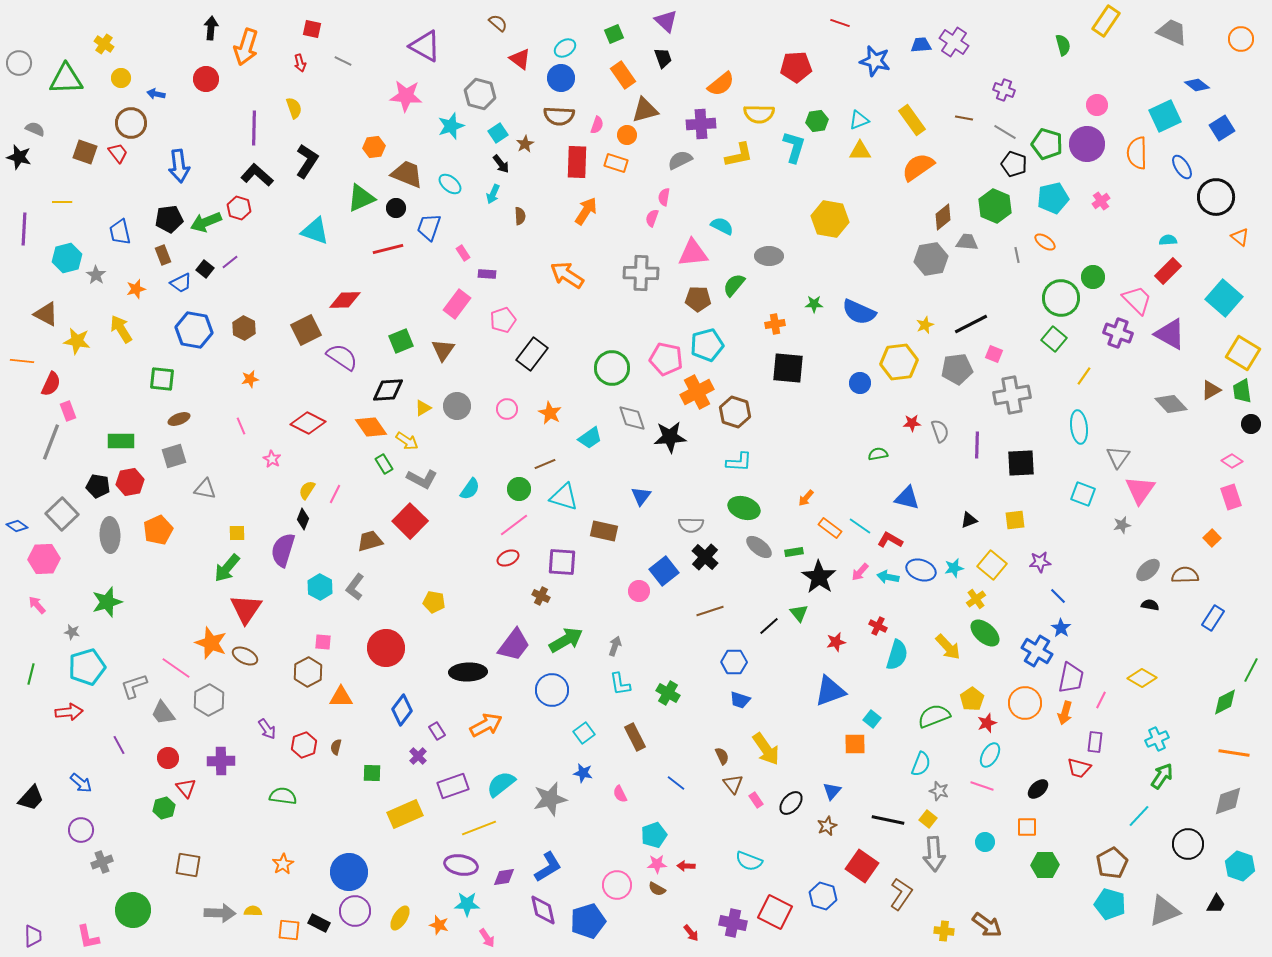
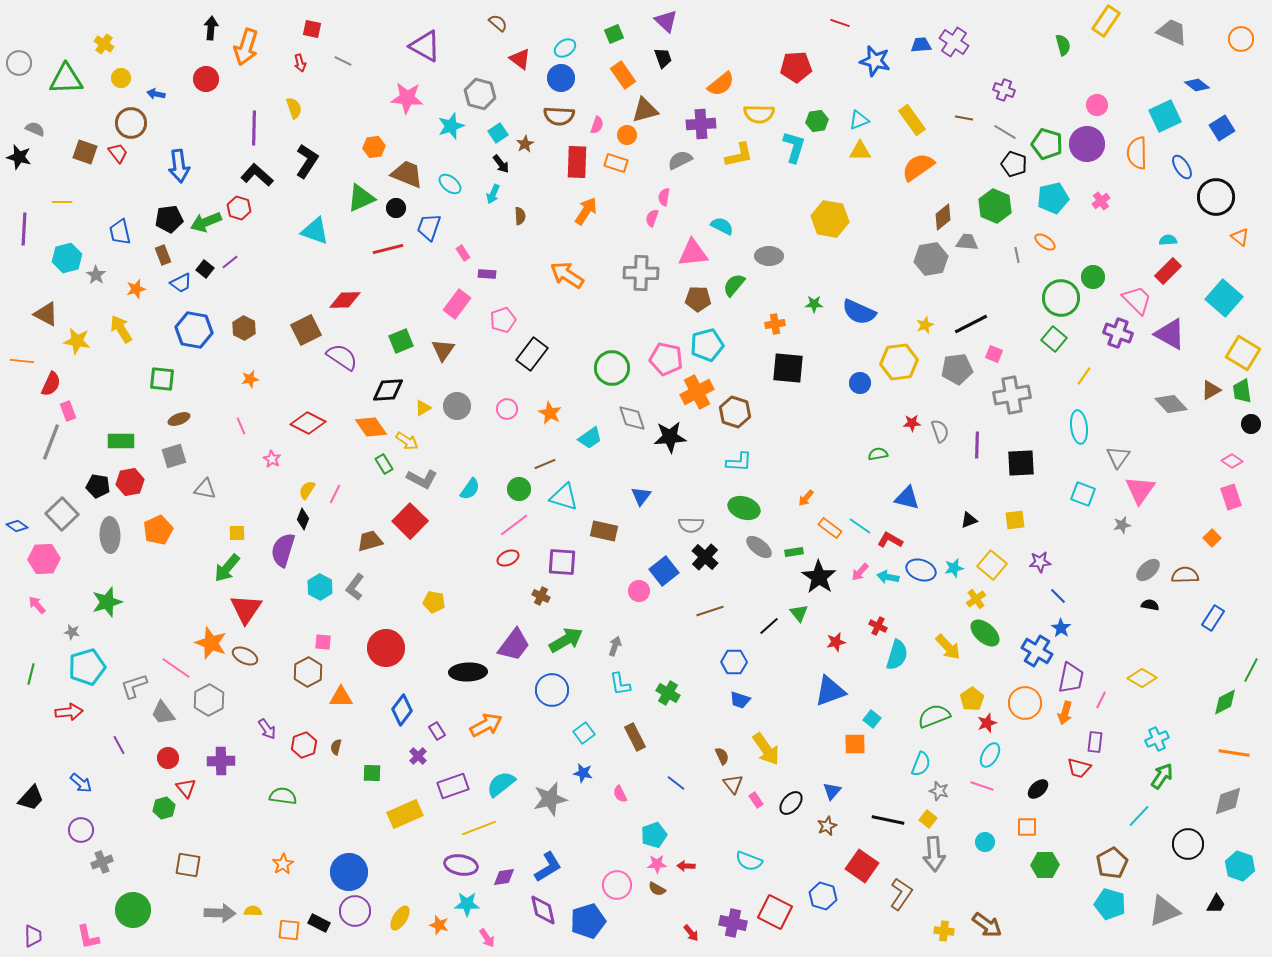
pink star at (406, 96): moved 1 px right, 2 px down
